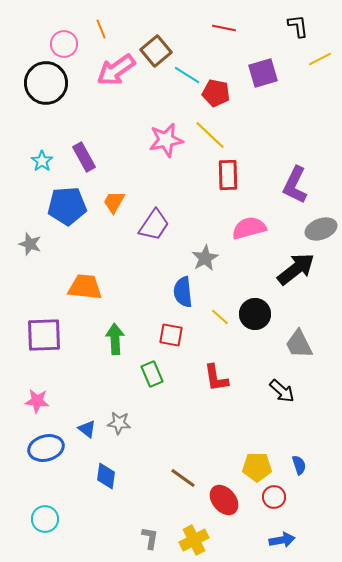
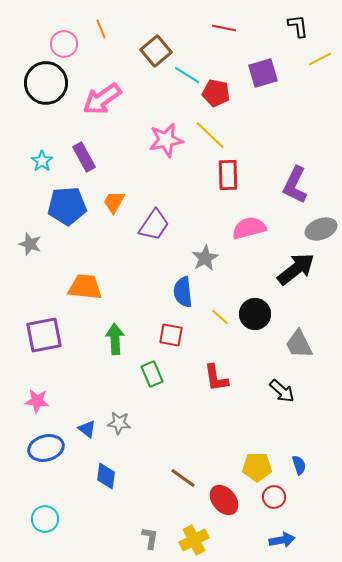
pink arrow at (116, 70): moved 14 px left, 29 px down
purple square at (44, 335): rotated 9 degrees counterclockwise
